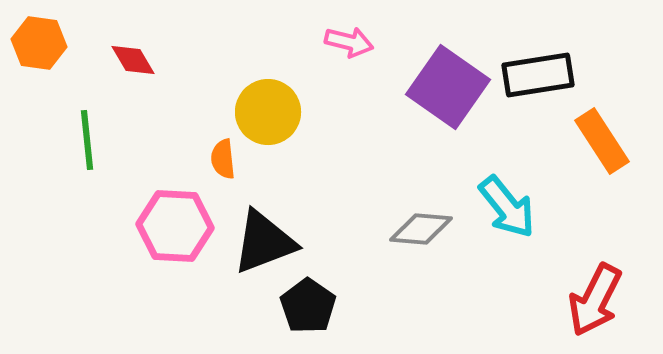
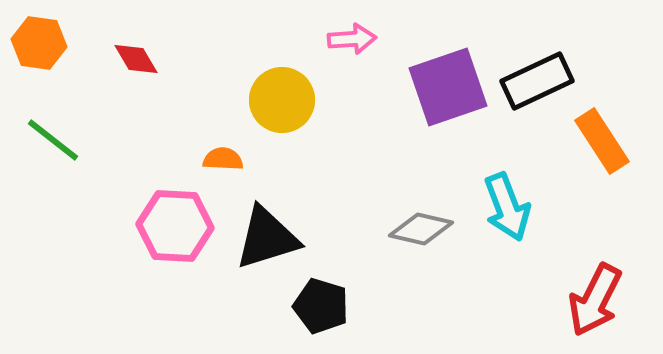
pink arrow: moved 3 px right, 3 px up; rotated 18 degrees counterclockwise
red diamond: moved 3 px right, 1 px up
black rectangle: moved 1 px left, 6 px down; rotated 16 degrees counterclockwise
purple square: rotated 36 degrees clockwise
yellow circle: moved 14 px right, 12 px up
green line: moved 34 px left; rotated 46 degrees counterclockwise
orange semicircle: rotated 99 degrees clockwise
cyan arrow: rotated 18 degrees clockwise
gray diamond: rotated 8 degrees clockwise
black triangle: moved 3 px right, 4 px up; rotated 4 degrees clockwise
black pentagon: moved 13 px right; rotated 18 degrees counterclockwise
